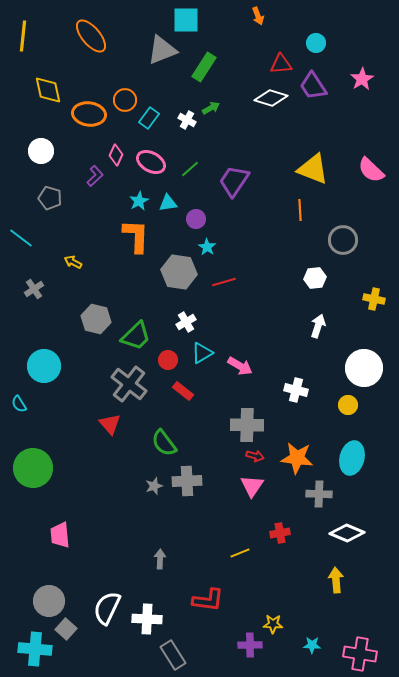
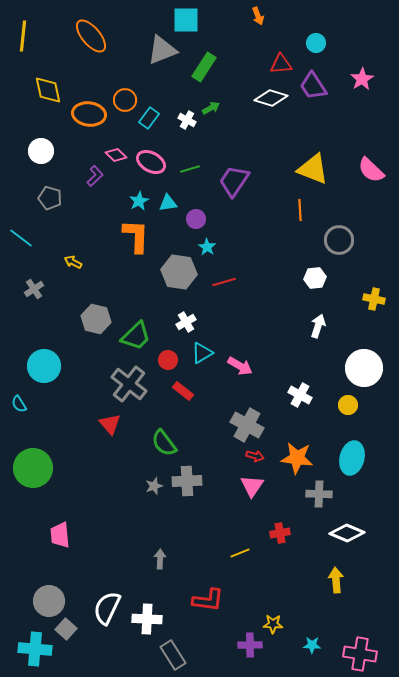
pink diamond at (116, 155): rotated 70 degrees counterclockwise
green line at (190, 169): rotated 24 degrees clockwise
gray circle at (343, 240): moved 4 px left
white cross at (296, 390): moved 4 px right, 5 px down; rotated 15 degrees clockwise
gray cross at (247, 425): rotated 28 degrees clockwise
